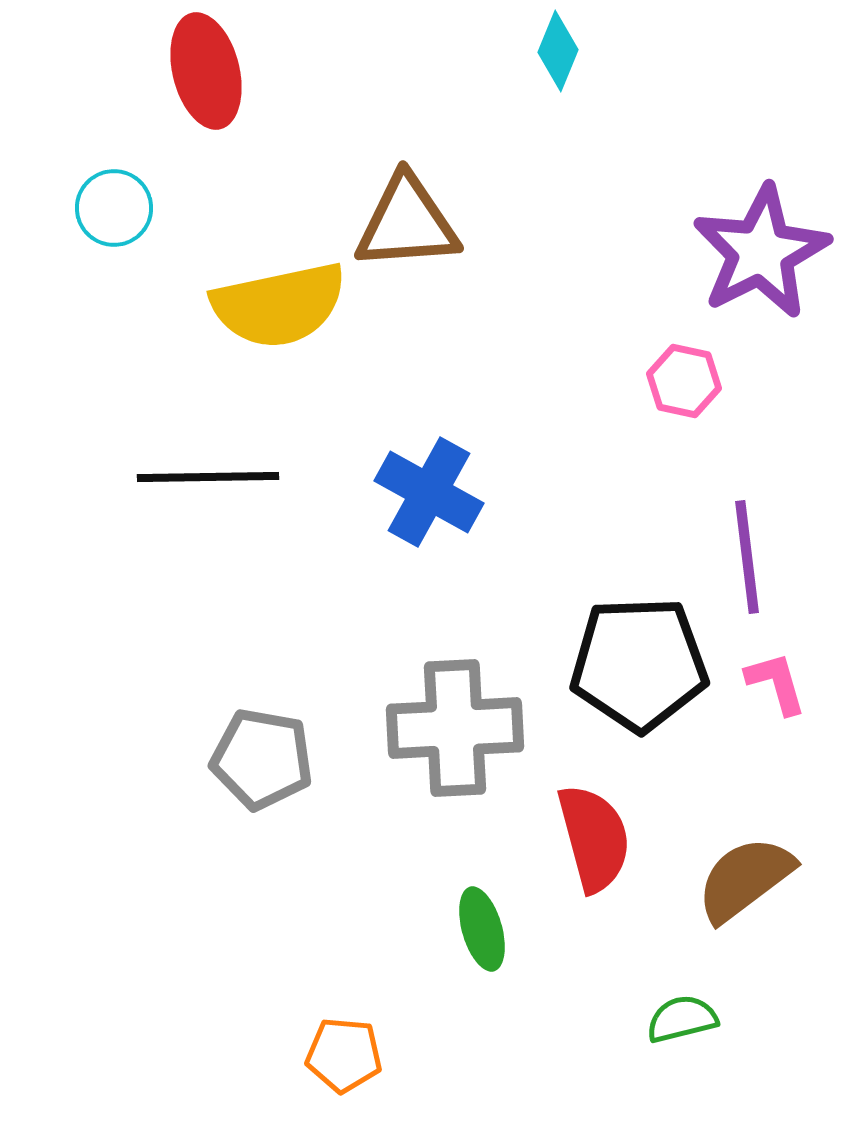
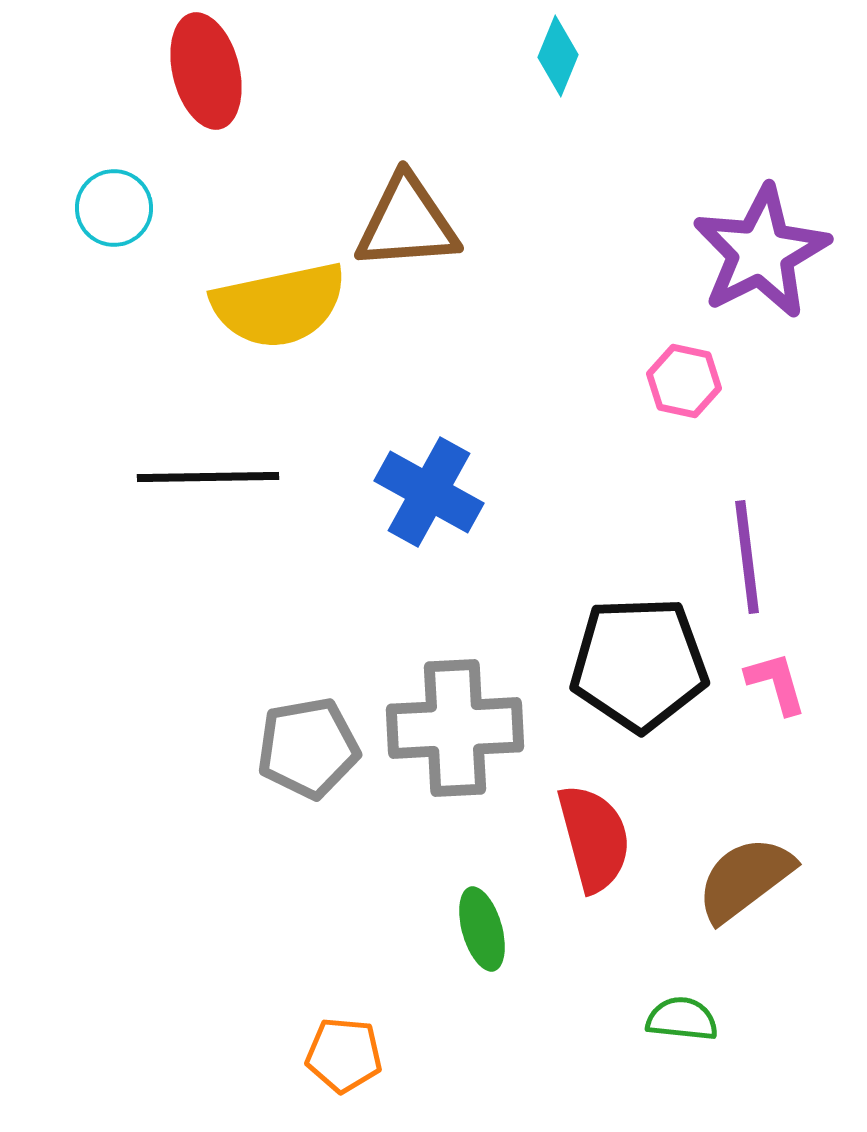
cyan diamond: moved 5 px down
gray pentagon: moved 46 px right, 11 px up; rotated 20 degrees counterclockwise
green semicircle: rotated 20 degrees clockwise
